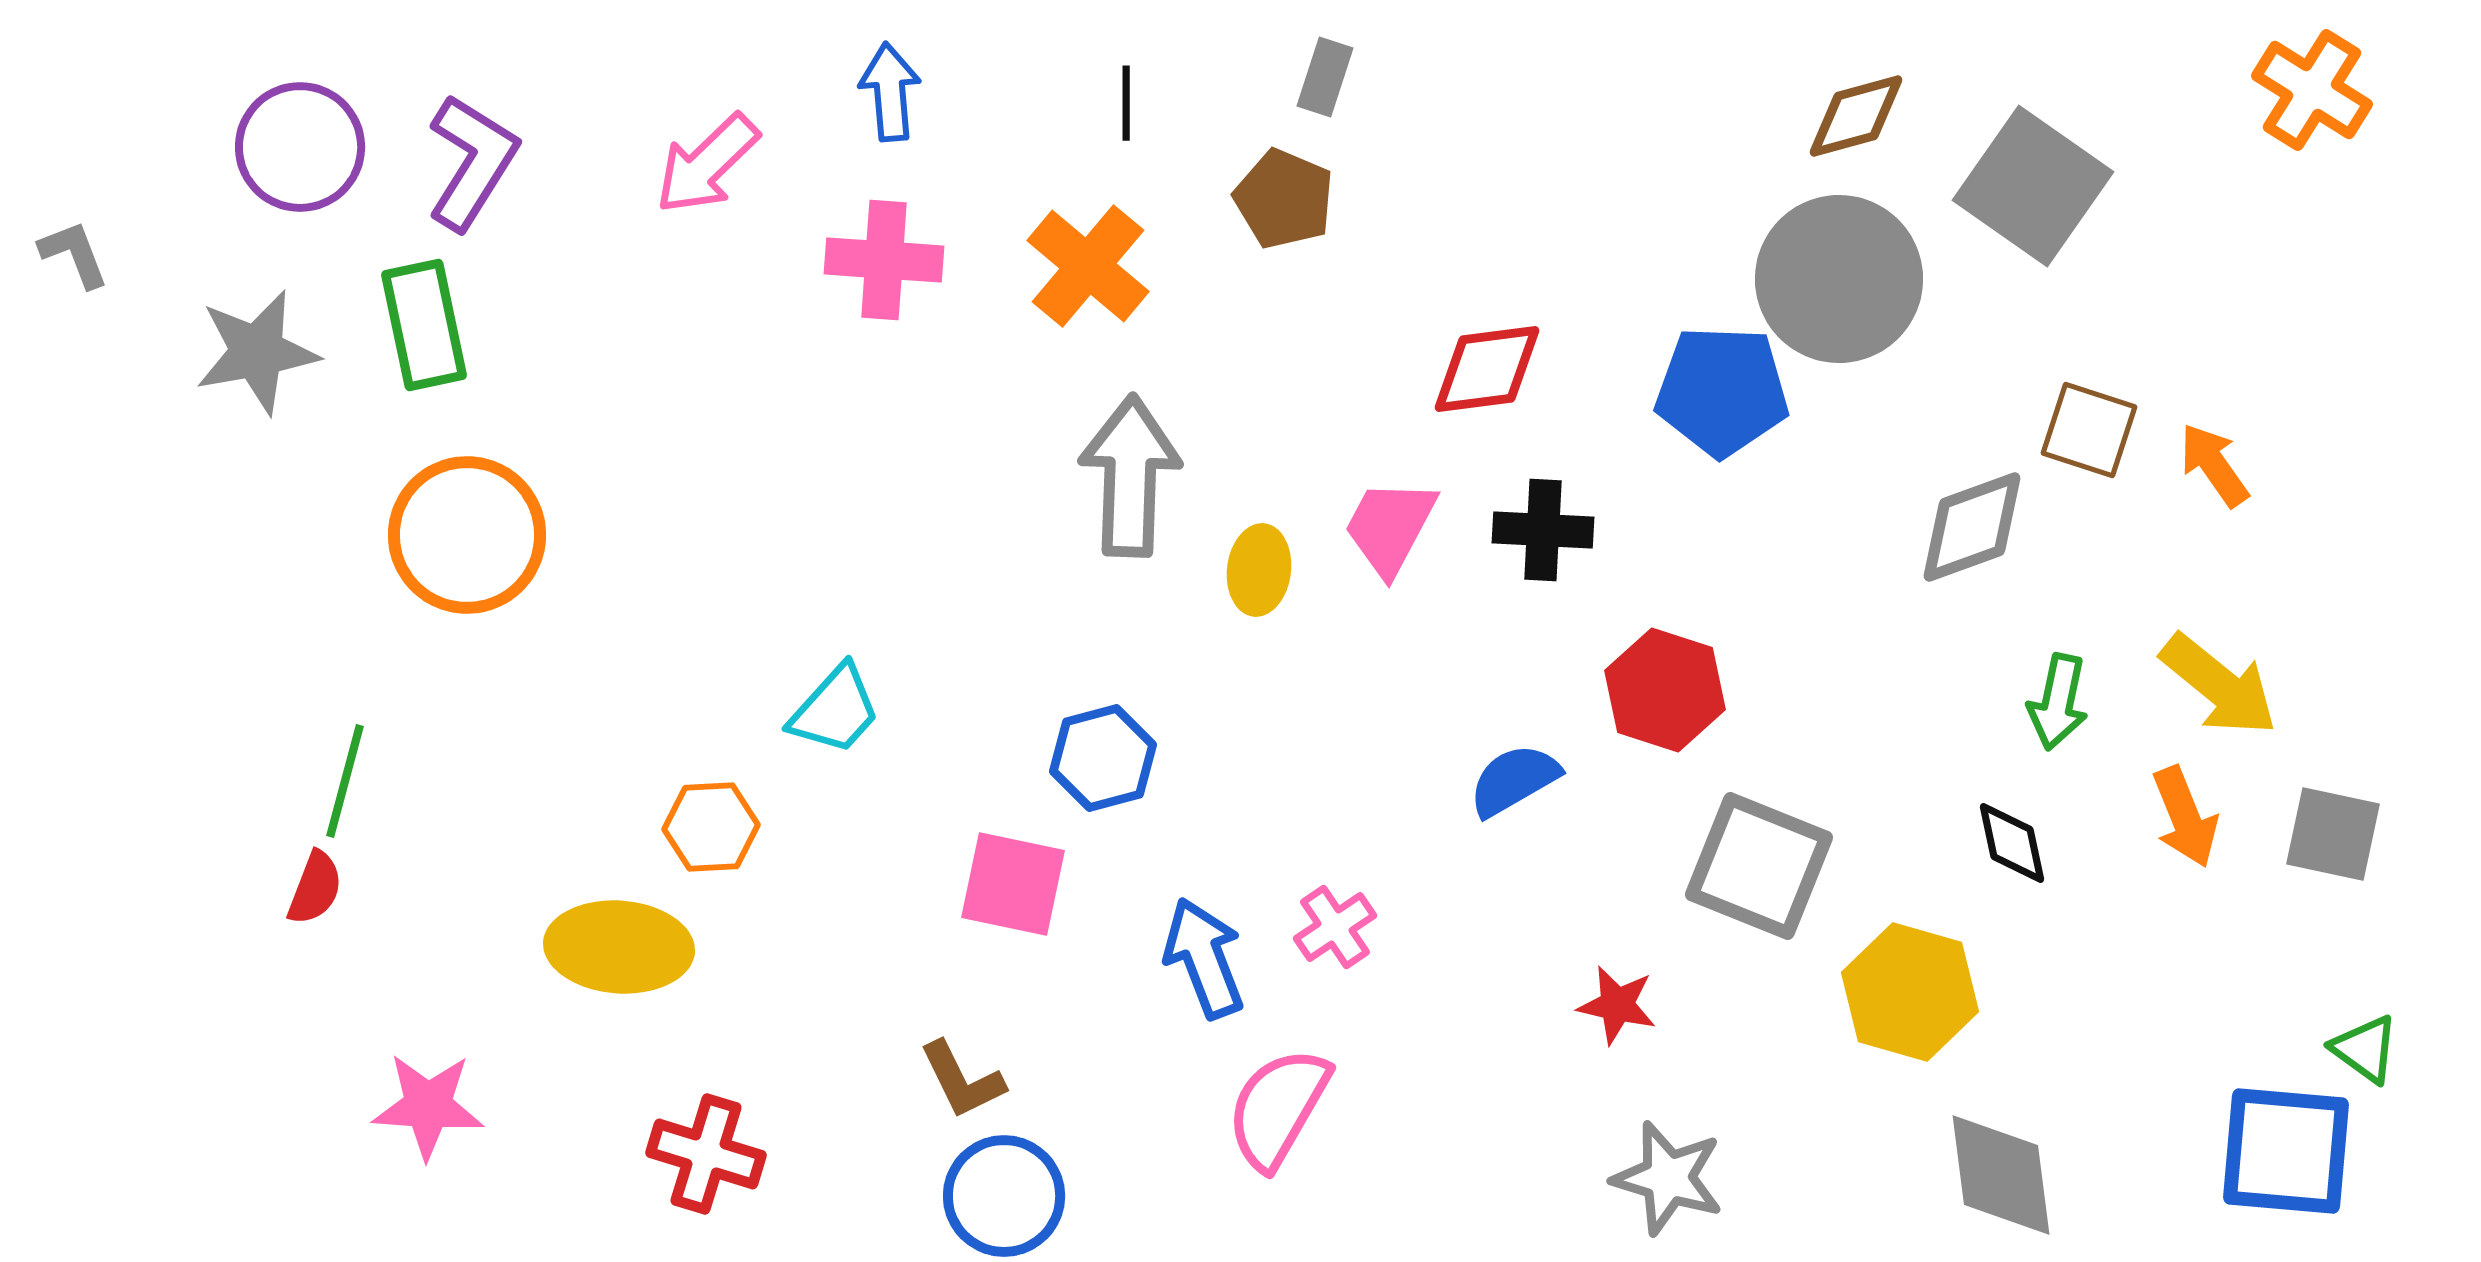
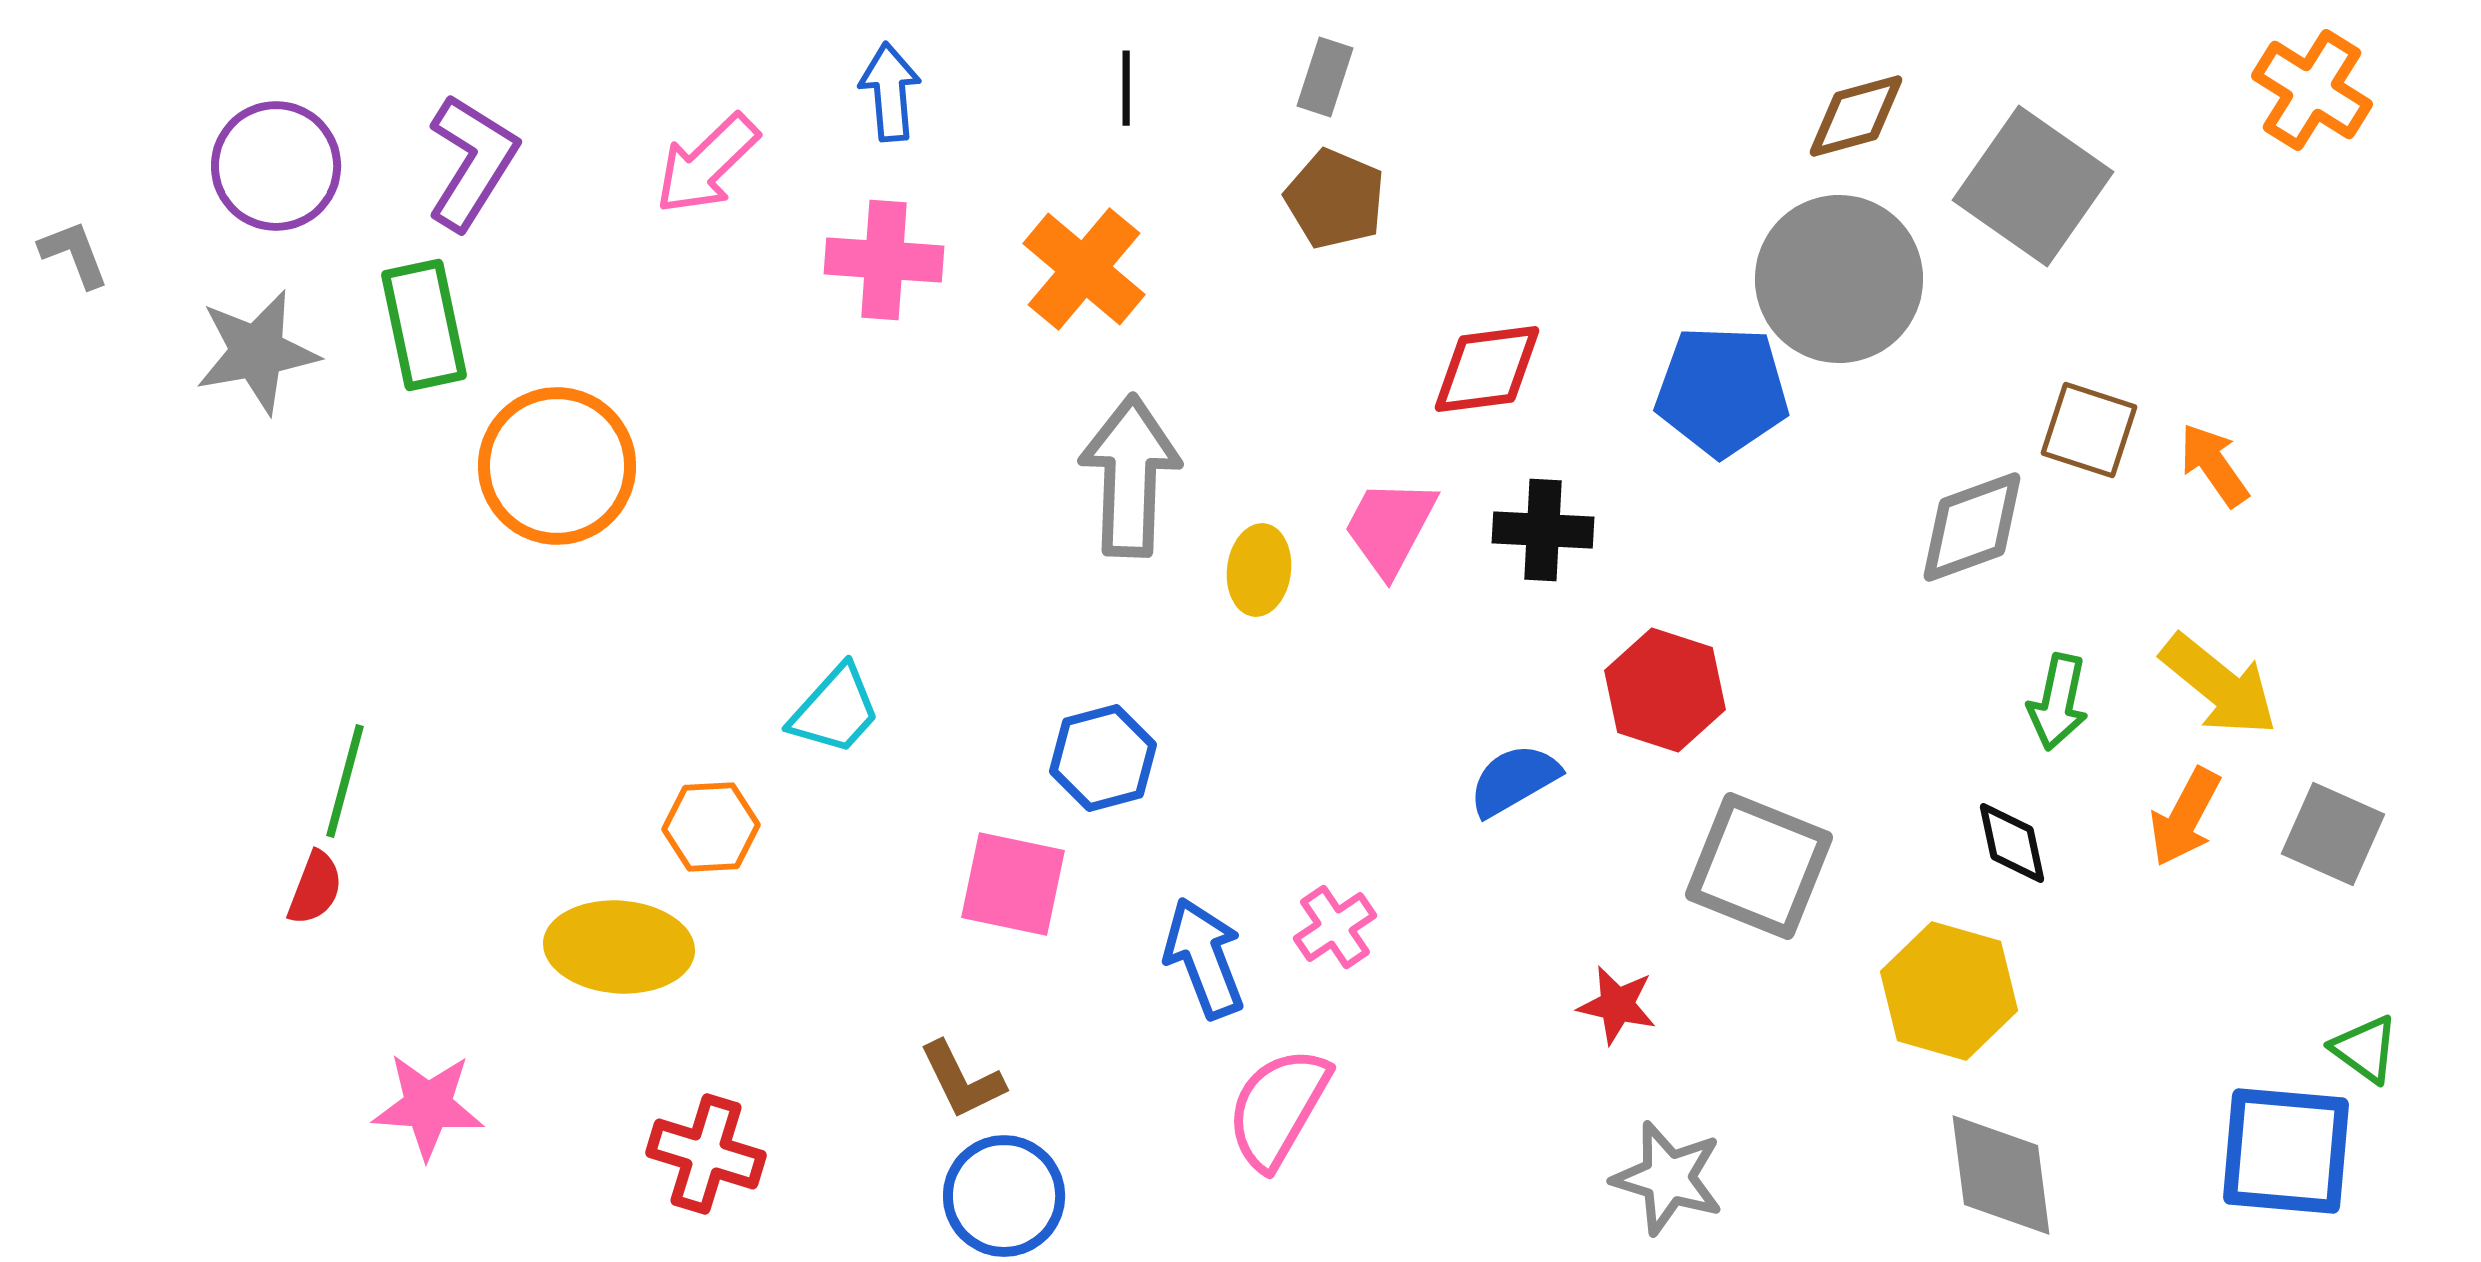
black line at (1126, 103): moved 15 px up
purple circle at (300, 147): moved 24 px left, 19 px down
brown pentagon at (1284, 199): moved 51 px right
orange cross at (1088, 266): moved 4 px left, 3 px down
orange circle at (467, 535): moved 90 px right, 69 px up
orange arrow at (2185, 817): rotated 50 degrees clockwise
gray square at (2333, 834): rotated 12 degrees clockwise
yellow hexagon at (1910, 992): moved 39 px right, 1 px up
